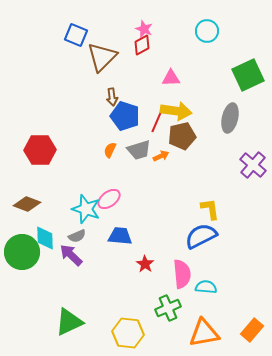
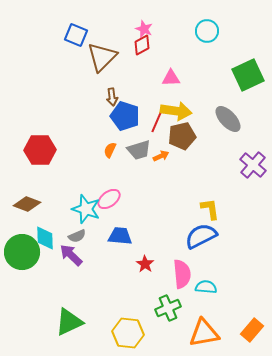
gray ellipse: moved 2 px left, 1 px down; rotated 56 degrees counterclockwise
